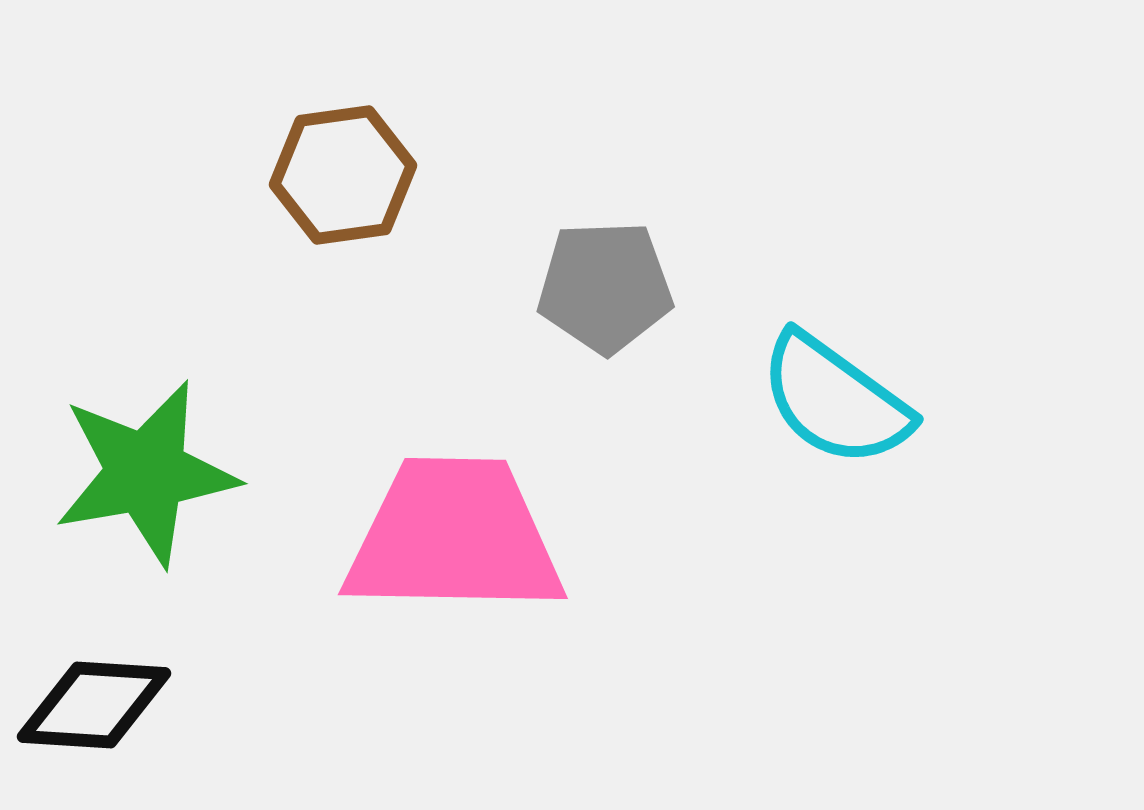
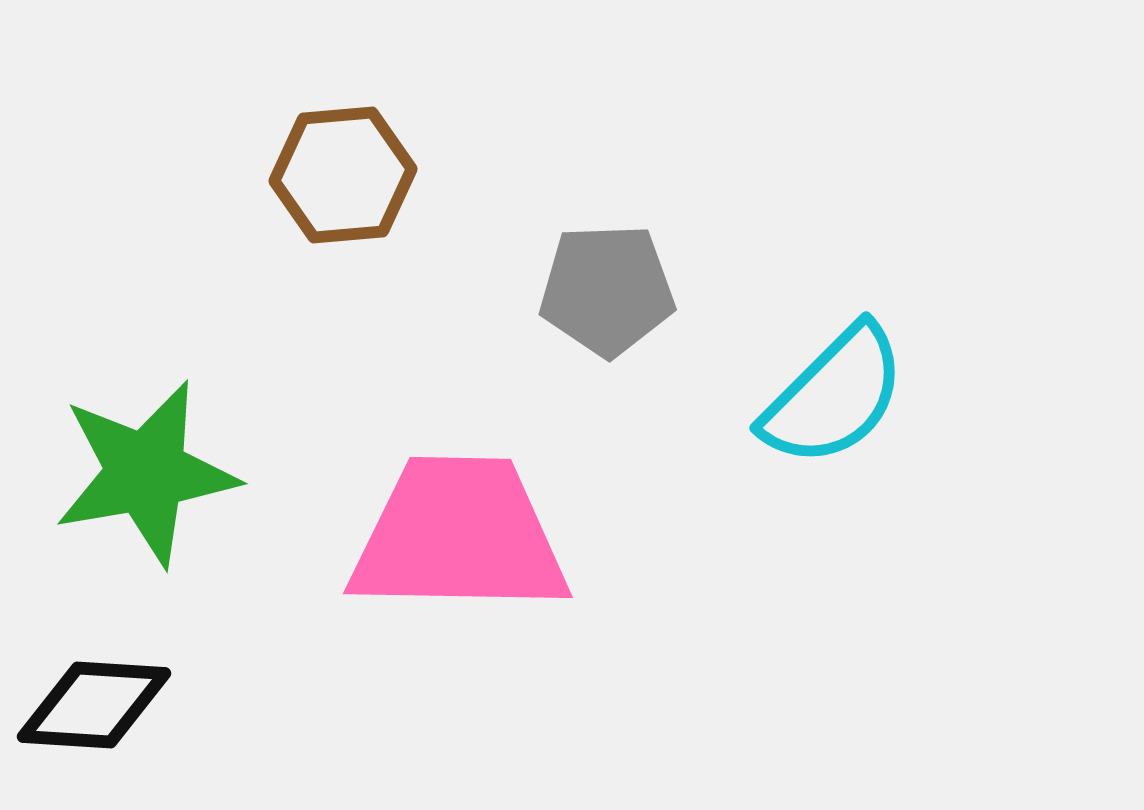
brown hexagon: rotated 3 degrees clockwise
gray pentagon: moved 2 px right, 3 px down
cyan semicircle: moved 1 px left, 4 px up; rotated 81 degrees counterclockwise
pink trapezoid: moved 5 px right, 1 px up
